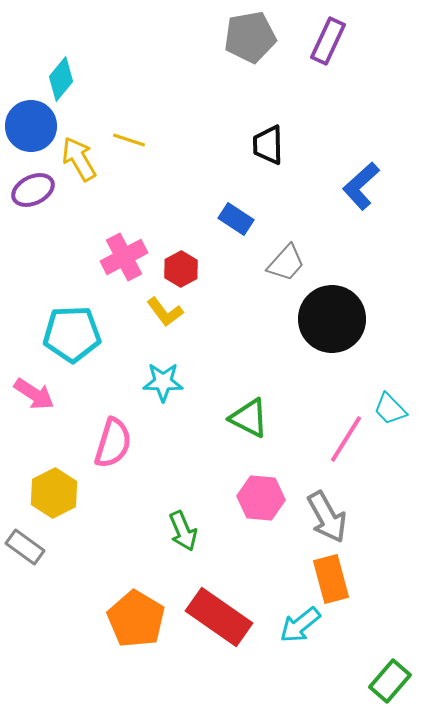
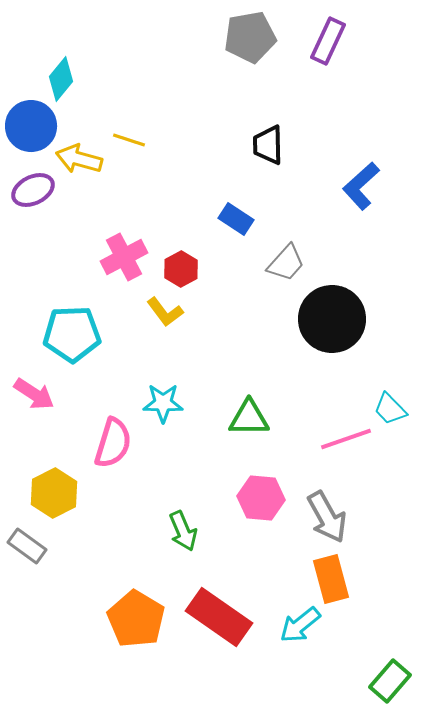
yellow arrow: rotated 45 degrees counterclockwise
cyan star: moved 21 px down
green triangle: rotated 27 degrees counterclockwise
pink line: rotated 39 degrees clockwise
gray rectangle: moved 2 px right, 1 px up
